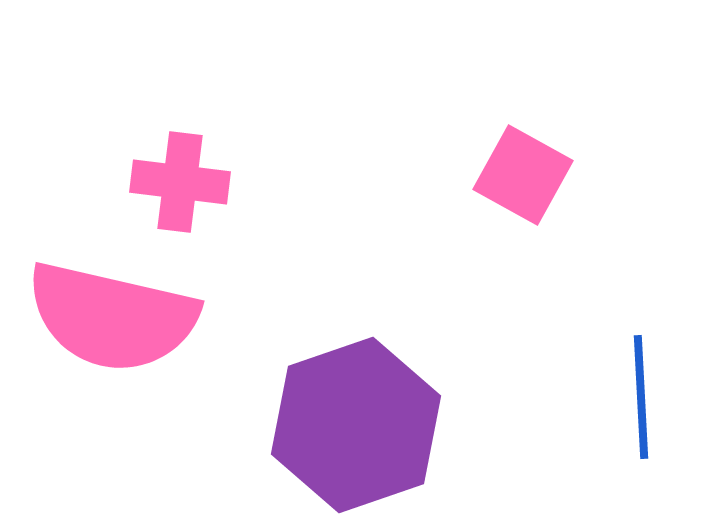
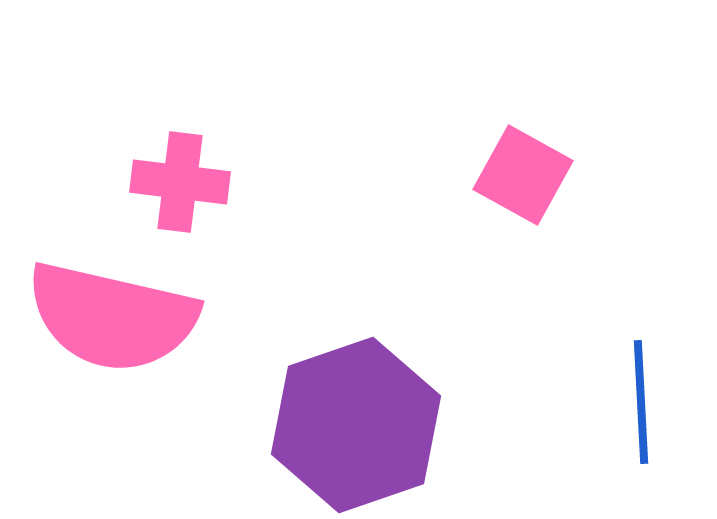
blue line: moved 5 px down
